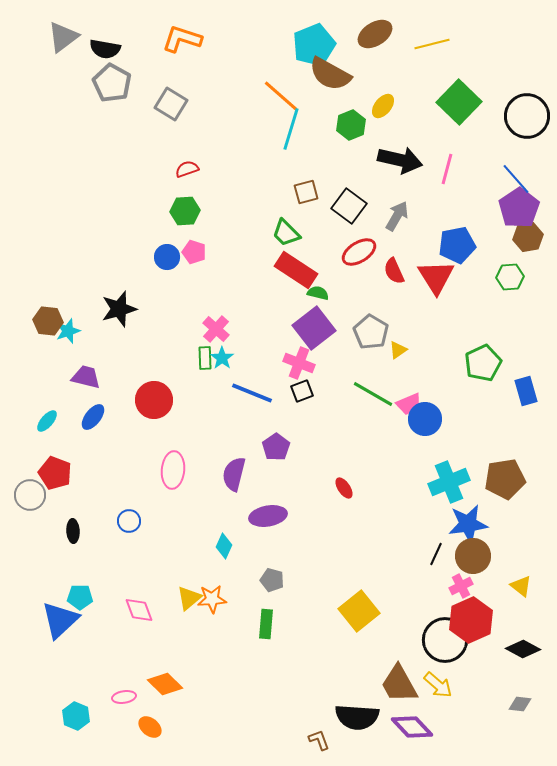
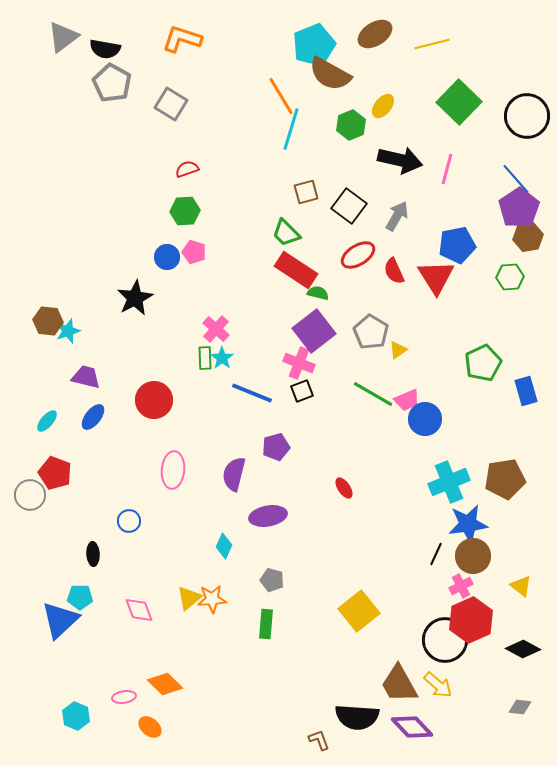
orange line at (281, 96): rotated 18 degrees clockwise
red ellipse at (359, 252): moved 1 px left, 3 px down
black star at (119, 309): moved 16 px right, 11 px up; rotated 12 degrees counterclockwise
purple square at (314, 328): moved 3 px down
pink trapezoid at (409, 404): moved 2 px left, 4 px up
purple pentagon at (276, 447): rotated 20 degrees clockwise
black ellipse at (73, 531): moved 20 px right, 23 px down
gray diamond at (520, 704): moved 3 px down
